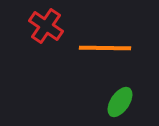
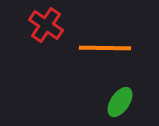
red cross: moved 1 px up
